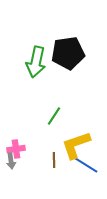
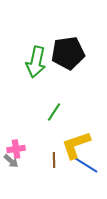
green line: moved 4 px up
gray arrow: rotated 42 degrees counterclockwise
